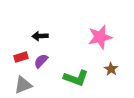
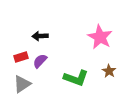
pink star: rotated 30 degrees counterclockwise
purple semicircle: moved 1 px left
brown star: moved 2 px left, 2 px down
gray triangle: moved 1 px left, 1 px up; rotated 12 degrees counterclockwise
